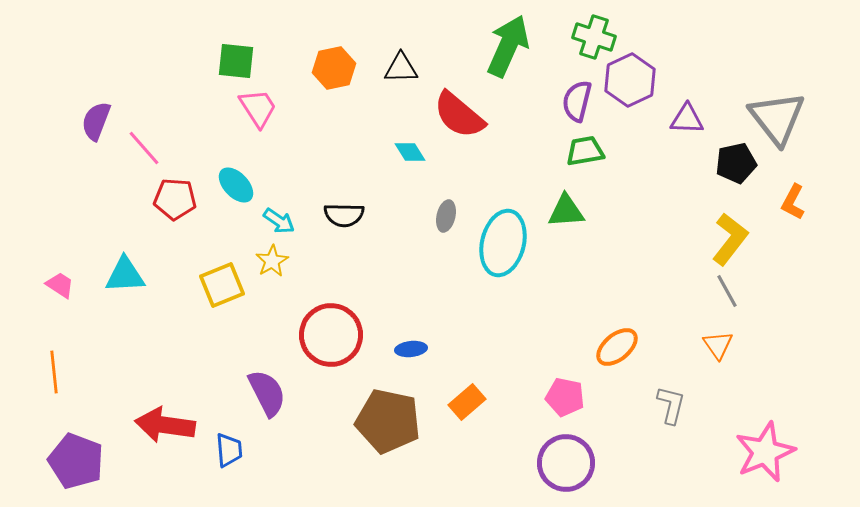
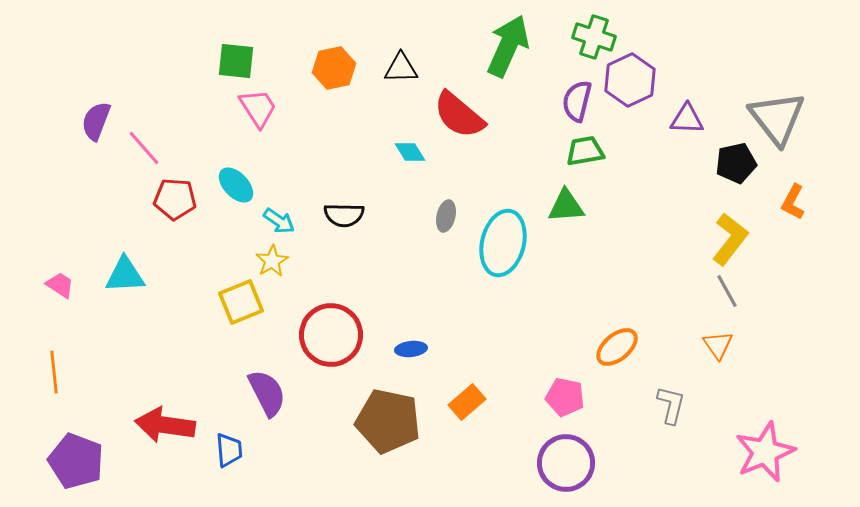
green triangle at (566, 211): moved 5 px up
yellow square at (222, 285): moved 19 px right, 17 px down
